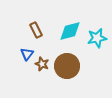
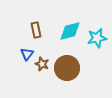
brown rectangle: rotated 14 degrees clockwise
brown circle: moved 2 px down
